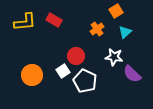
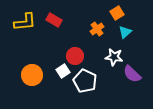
orange square: moved 1 px right, 2 px down
red circle: moved 1 px left
